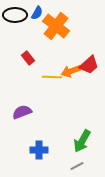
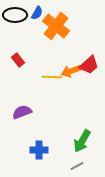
red rectangle: moved 10 px left, 2 px down
